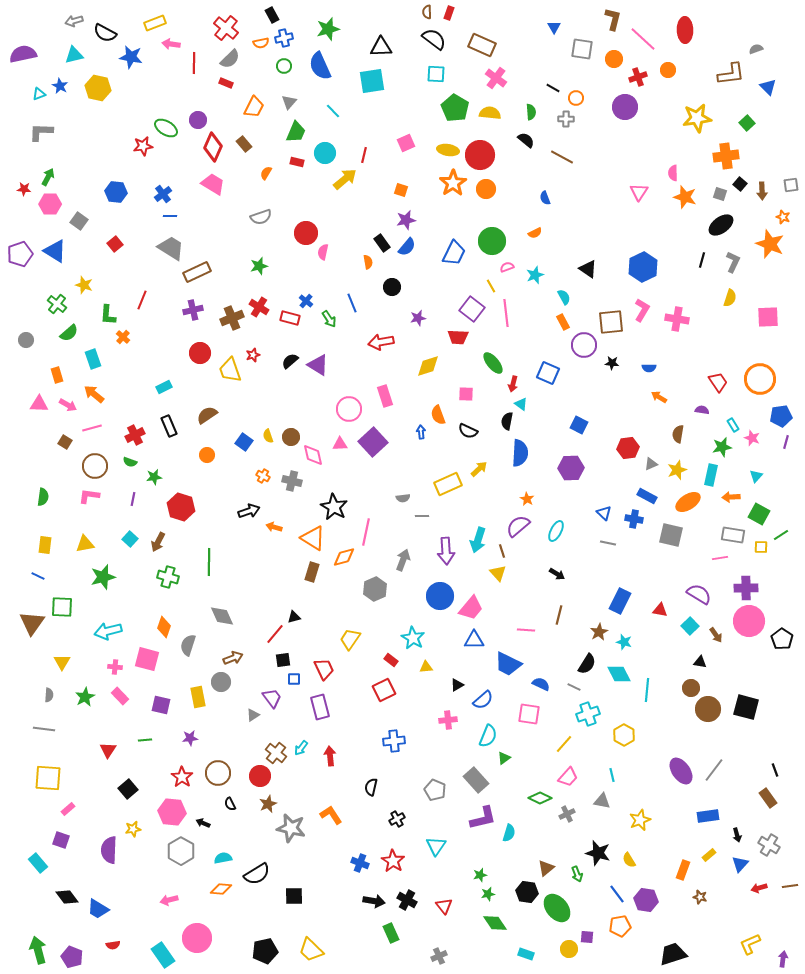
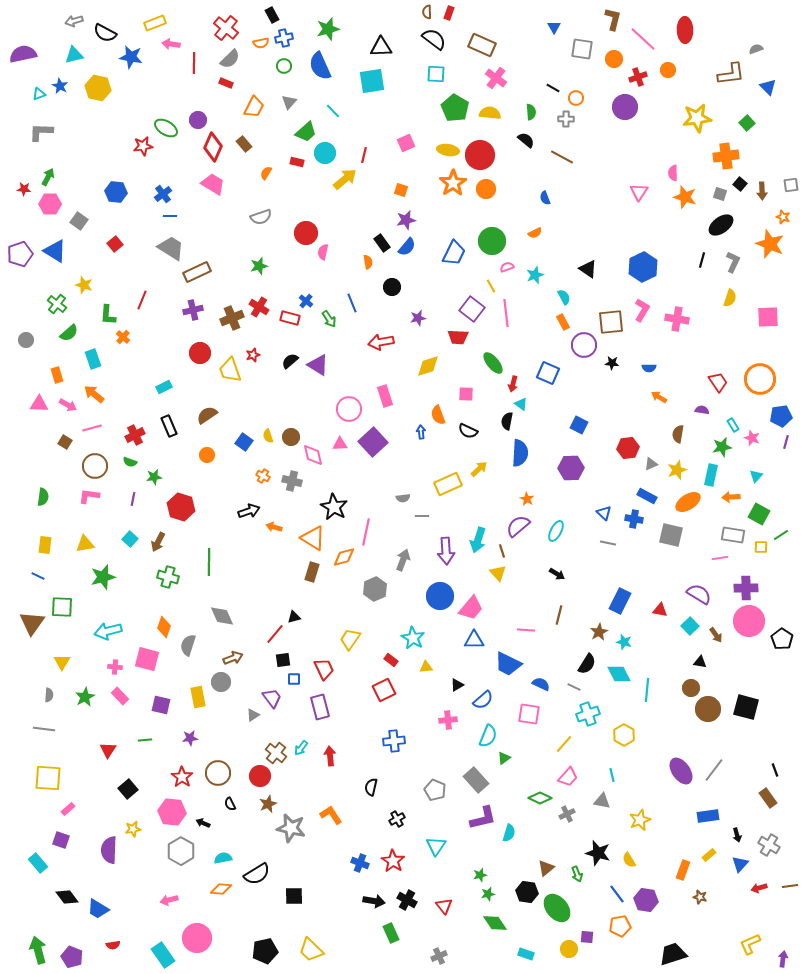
green trapezoid at (296, 132): moved 10 px right; rotated 25 degrees clockwise
